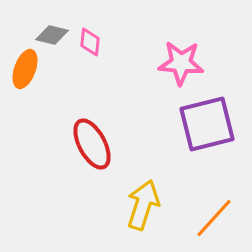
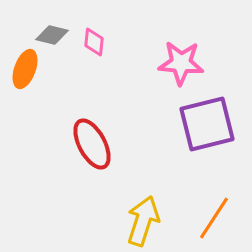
pink diamond: moved 4 px right
yellow arrow: moved 16 px down
orange line: rotated 9 degrees counterclockwise
